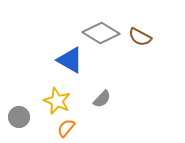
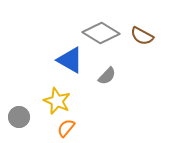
brown semicircle: moved 2 px right, 1 px up
gray semicircle: moved 5 px right, 23 px up
